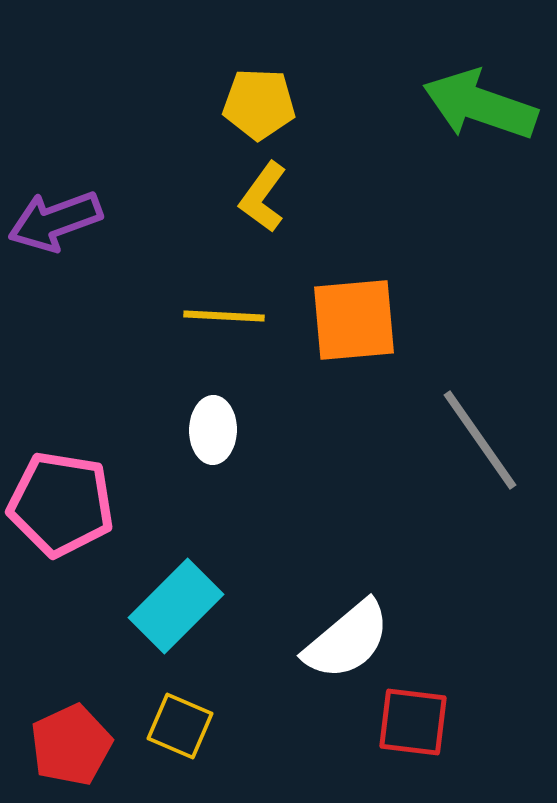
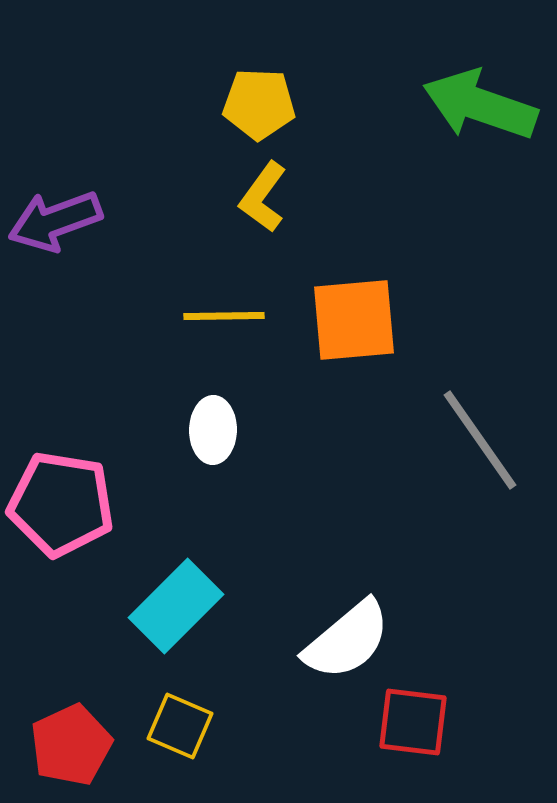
yellow line: rotated 4 degrees counterclockwise
